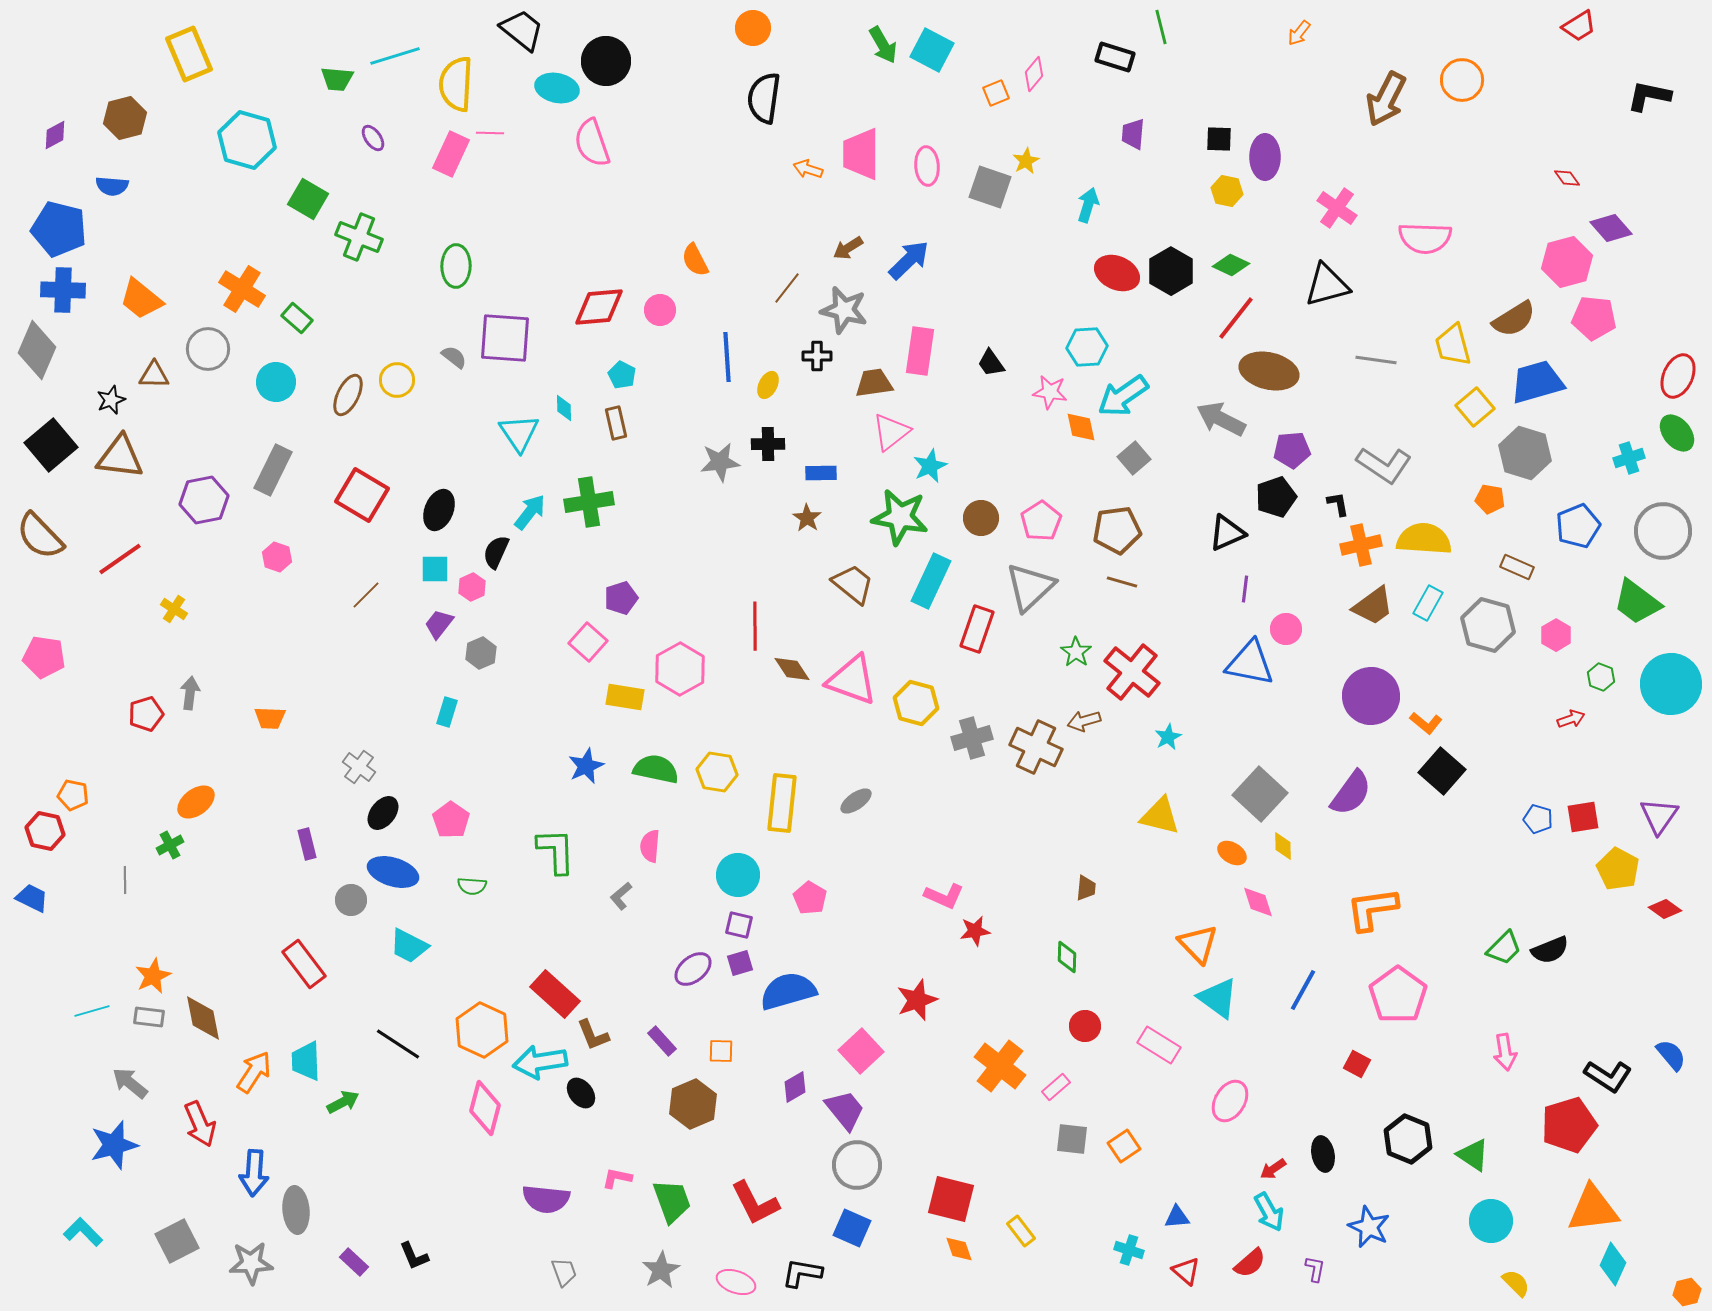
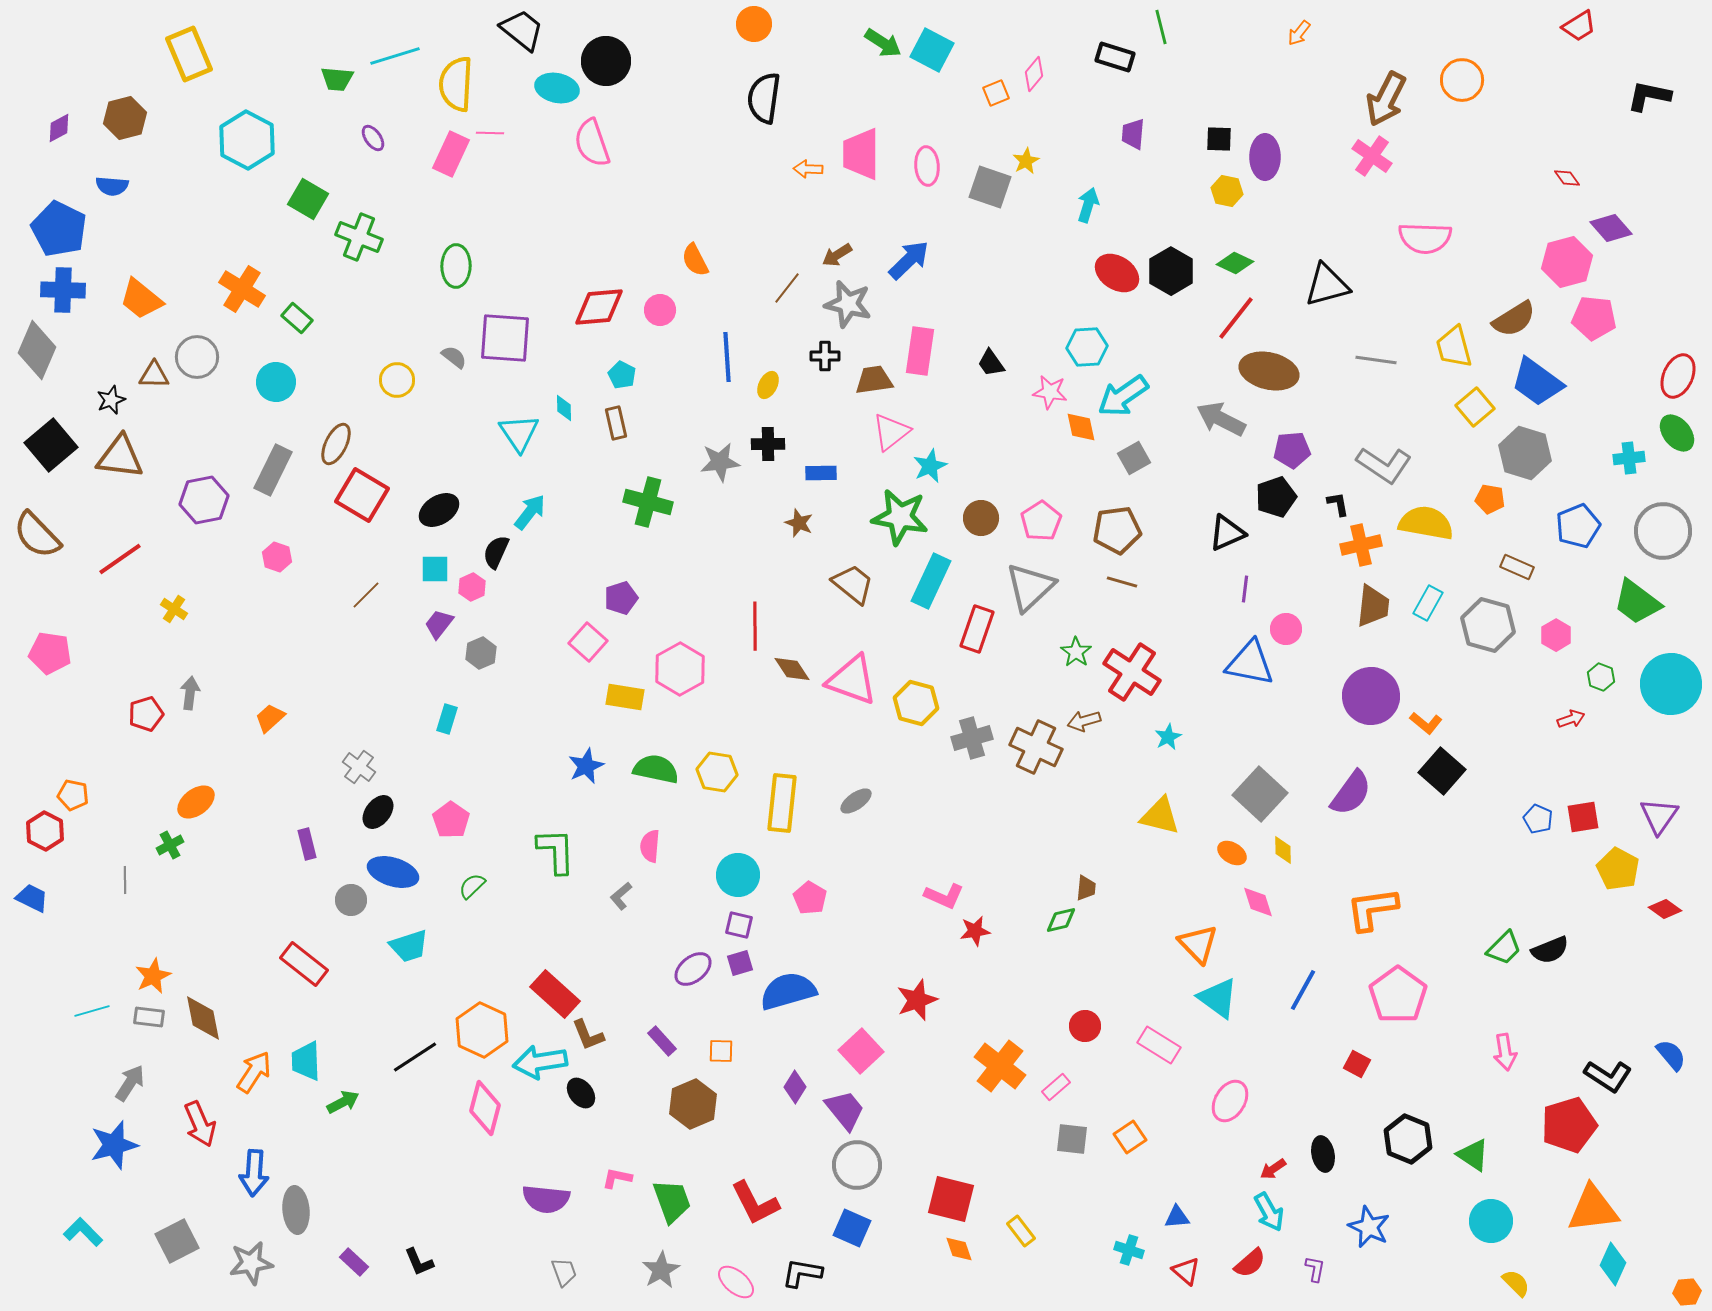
orange circle at (753, 28): moved 1 px right, 4 px up
green arrow at (883, 45): moved 2 px up; rotated 27 degrees counterclockwise
purple diamond at (55, 135): moved 4 px right, 7 px up
cyan hexagon at (247, 140): rotated 12 degrees clockwise
orange arrow at (808, 169): rotated 16 degrees counterclockwise
pink cross at (1337, 208): moved 35 px right, 52 px up
blue pentagon at (59, 229): rotated 12 degrees clockwise
brown arrow at (848, 248): moved 11 px left, 7 px down
green diamond at (1231, 265): moved 4 px right, 2 px up
red ellipse at (1117, 273): rotated 9 degrees clockwise
gray star at (844, 310): moved 4 px right, 6 px up
yellow trapezoid at (1453, 345): moved 1 px right, 2 px down
gray circle at (208, 349): moved 11 px left, 8 px down
black cross at (817, 356): moved 8 px right
blue trapezoid at (1537, 382): rotated 128 degrees counterclockwise
brown trapezoid at (874, 383): moved 3 px up
brown ellipse at (348, 395): moved 12 px left, 49 px down
gray square at (1134, 458): rotated 12 degrees clockwise
cyan cross at (1629, 458): rotated 12 degrees clockwise
green cross at (589, 502): moved 59 px right; rotated 24 degrees clockwise
black ellipse at (439, 510): rotated 36 degrees clockwise
brown star at (807, 518): moved 8 px left, 5 px down; rotated 12 degrees counterclockwise
brown semicircle at (40, 536): moved 3 px left, 1 px up
yellow semicircle at (1424, 539): moved 2 px right, 16 px up; rotated 6 degrees clockwise
brown trapezoid at (1373, 606): rotated 48 degrees counterclockwise
pink pentagon at (44, 657): moved 6 px right, 4 px up
red cross at (1132, 672): rotated 6 degrees counterclockwise
cyan rectangle at (447, 712): moved 7 px down
orange trapezoid at (270, 718): rotated 136 degrees clockwise
black ellipse at (383, 813): moved 5 px left, 1 px up
blue pentagon at (1538, 819): rotated 8 degrees clockwise
red hexagon at (45, 831): rotated 15 degrees clockwise
yellow diamond at (1283, 846): moved 4 px down
green semicircle at (472, 886): rotated 132 degrees clockwise
cyan trapezoid at (409, 946): rotated 45 degrees counterclockwise
green diamond at (1067, 957): moved 6 px left, 37 px up; rotated 76 degrees clockwise
red rectangle at (304, 964): rotated 15 degrees counterclockwise
brown L-shape at (593, 1035): moved 5 px left
black line at (398, 1044): moved 17 px right, 13 px down; rotated 66 degrees counterclockwise
gray arrow at (130, 1083): rotated 84 degrees clockwise
purple diamond at (795, 1087): rotated 28 degrees counterclockwise
orange square at (1124, 1146): moved 6 px right, 9 px up
black L-shape at (414, 1256): moved 5 px right, 6 px down
gray star at (251, 1263): rotated 6 degrees counterclockwise
pink ellipse at (736, 1282): rotated 21 degrees clockwise
orange hexagon at (1687, 1292): rotated 8 degrees clockwise
